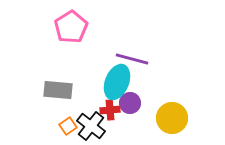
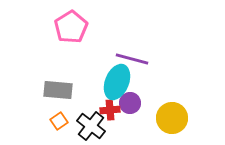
orange square: moved 9 px left, 5 px up
